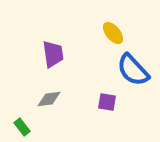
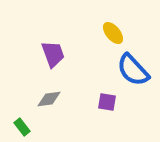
purple trapezoid: rotated 12 degrees counterclockwise
